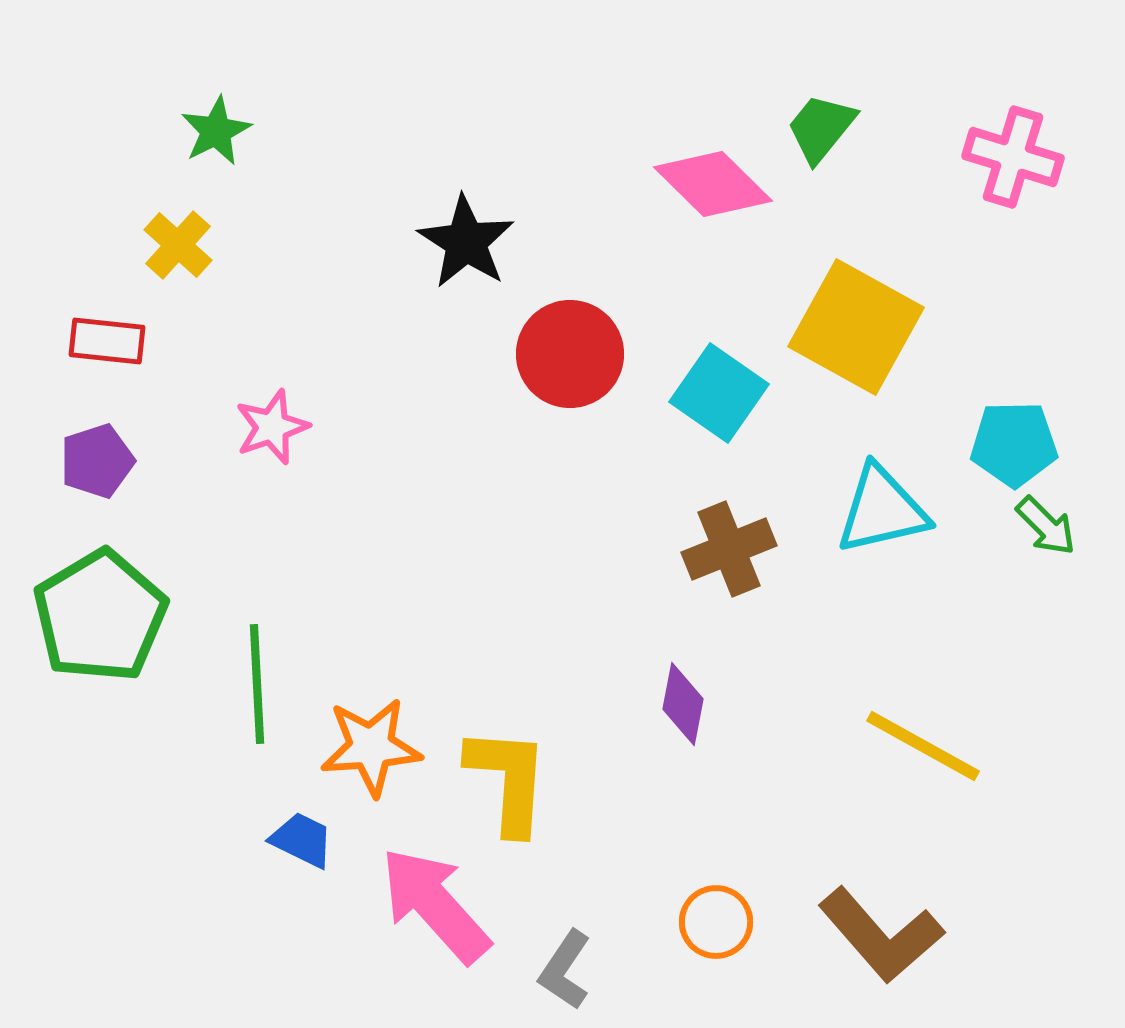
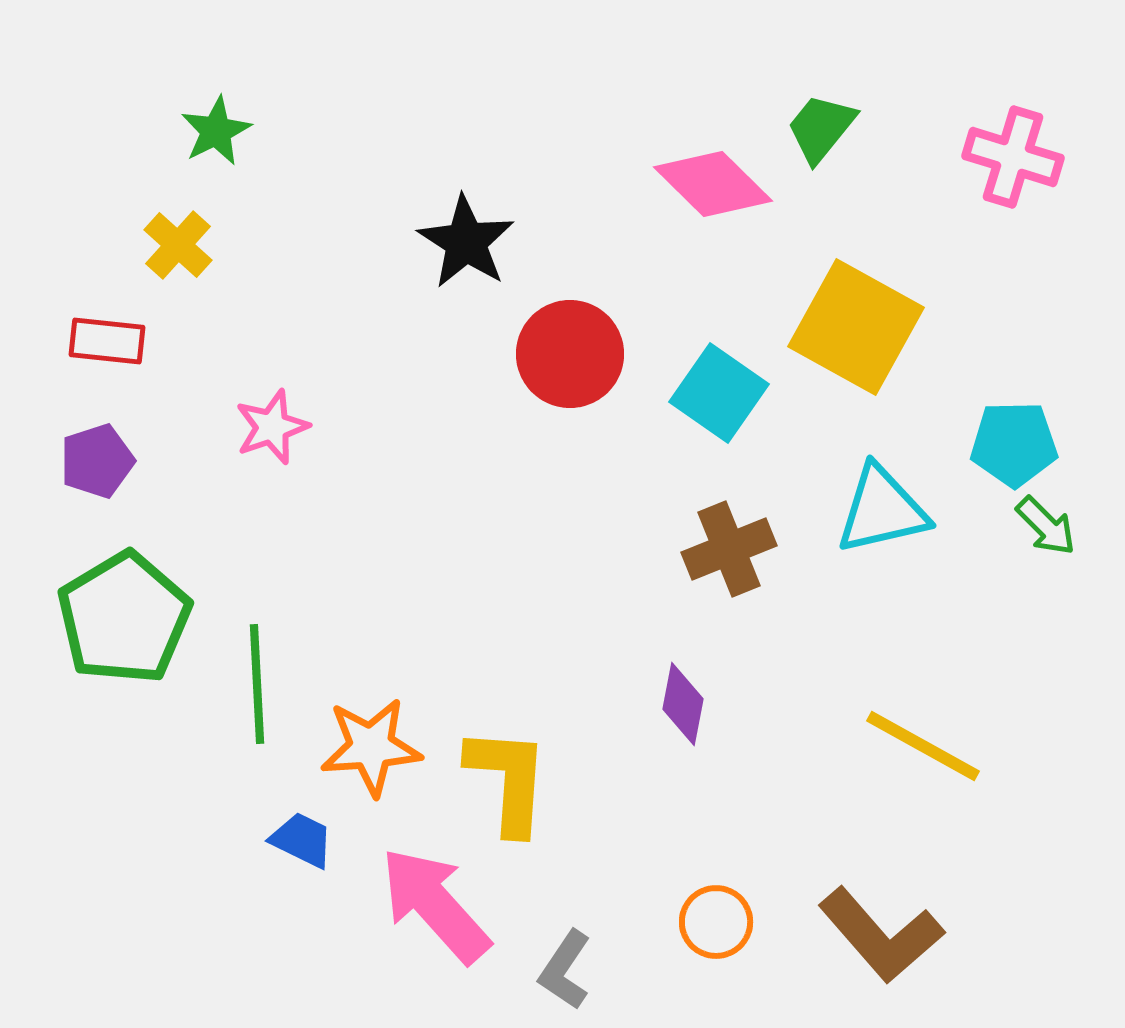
green pentagon: moved 24 px right, 2 px down
